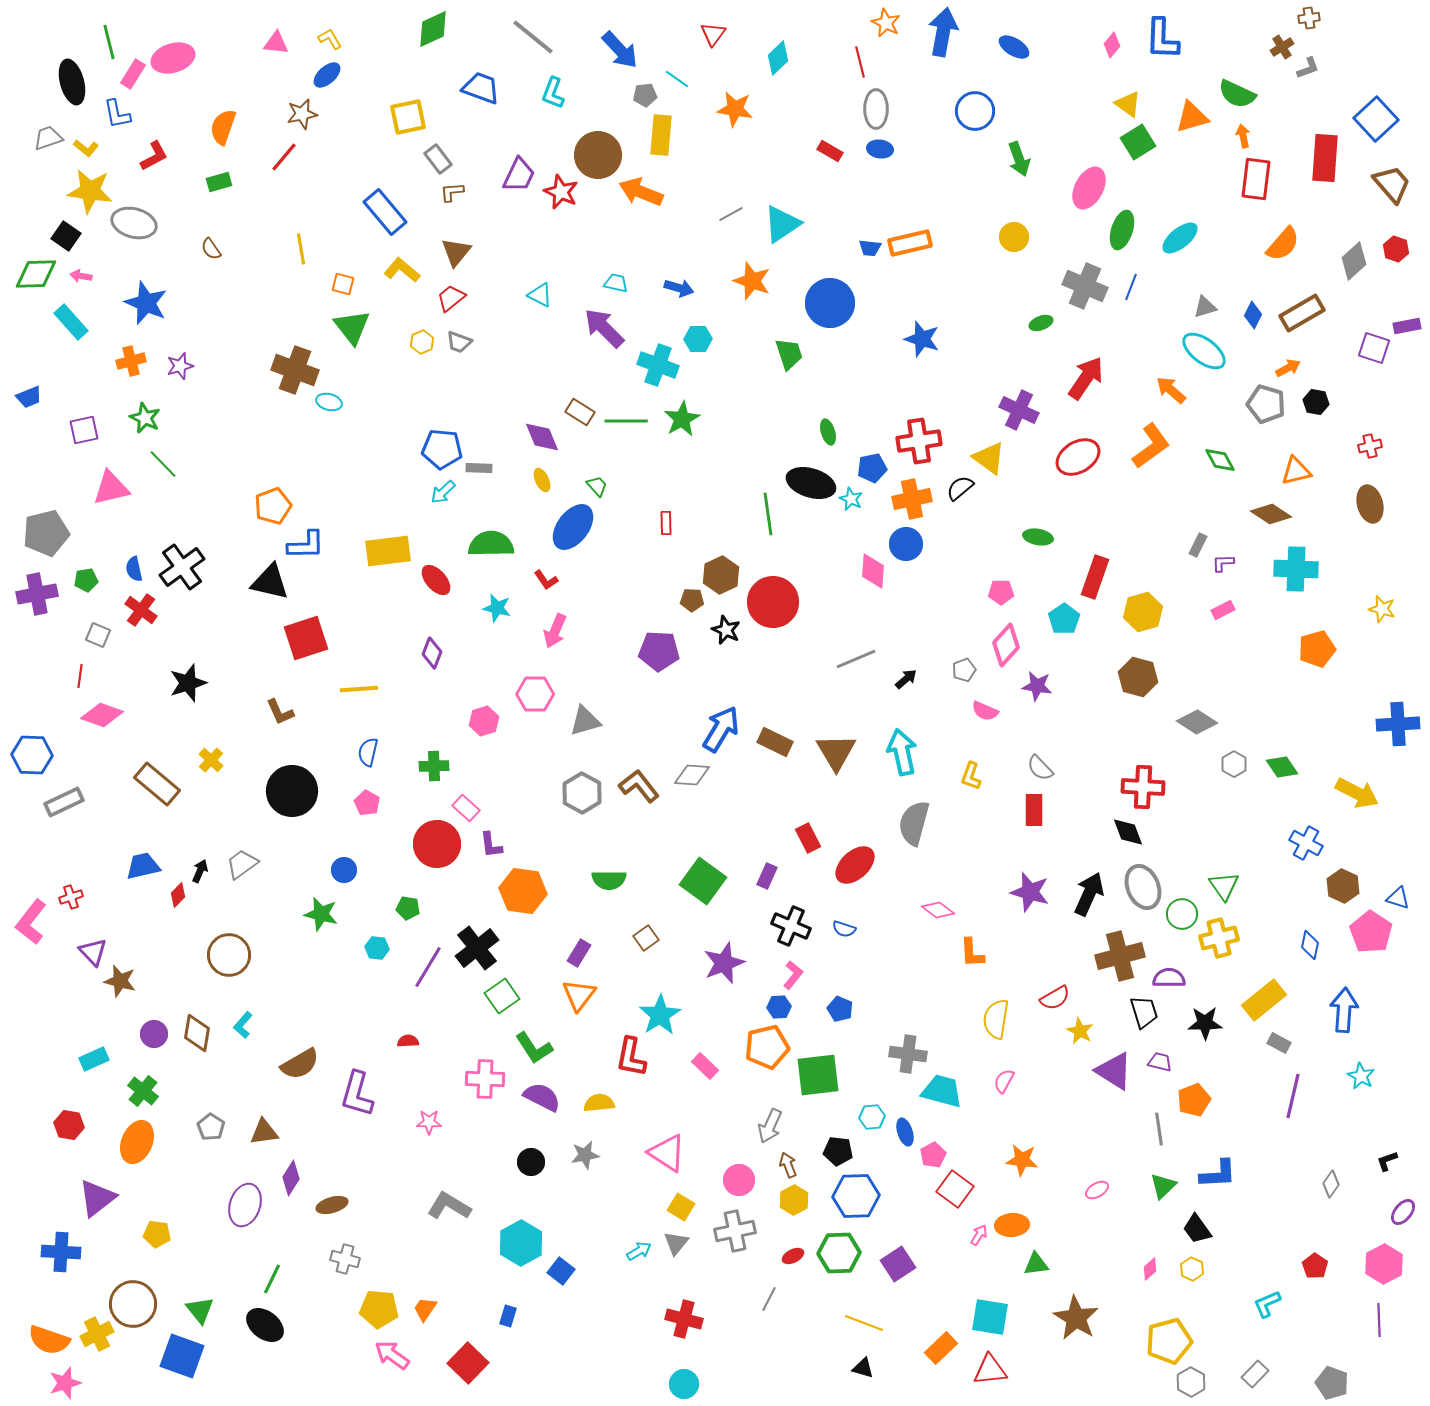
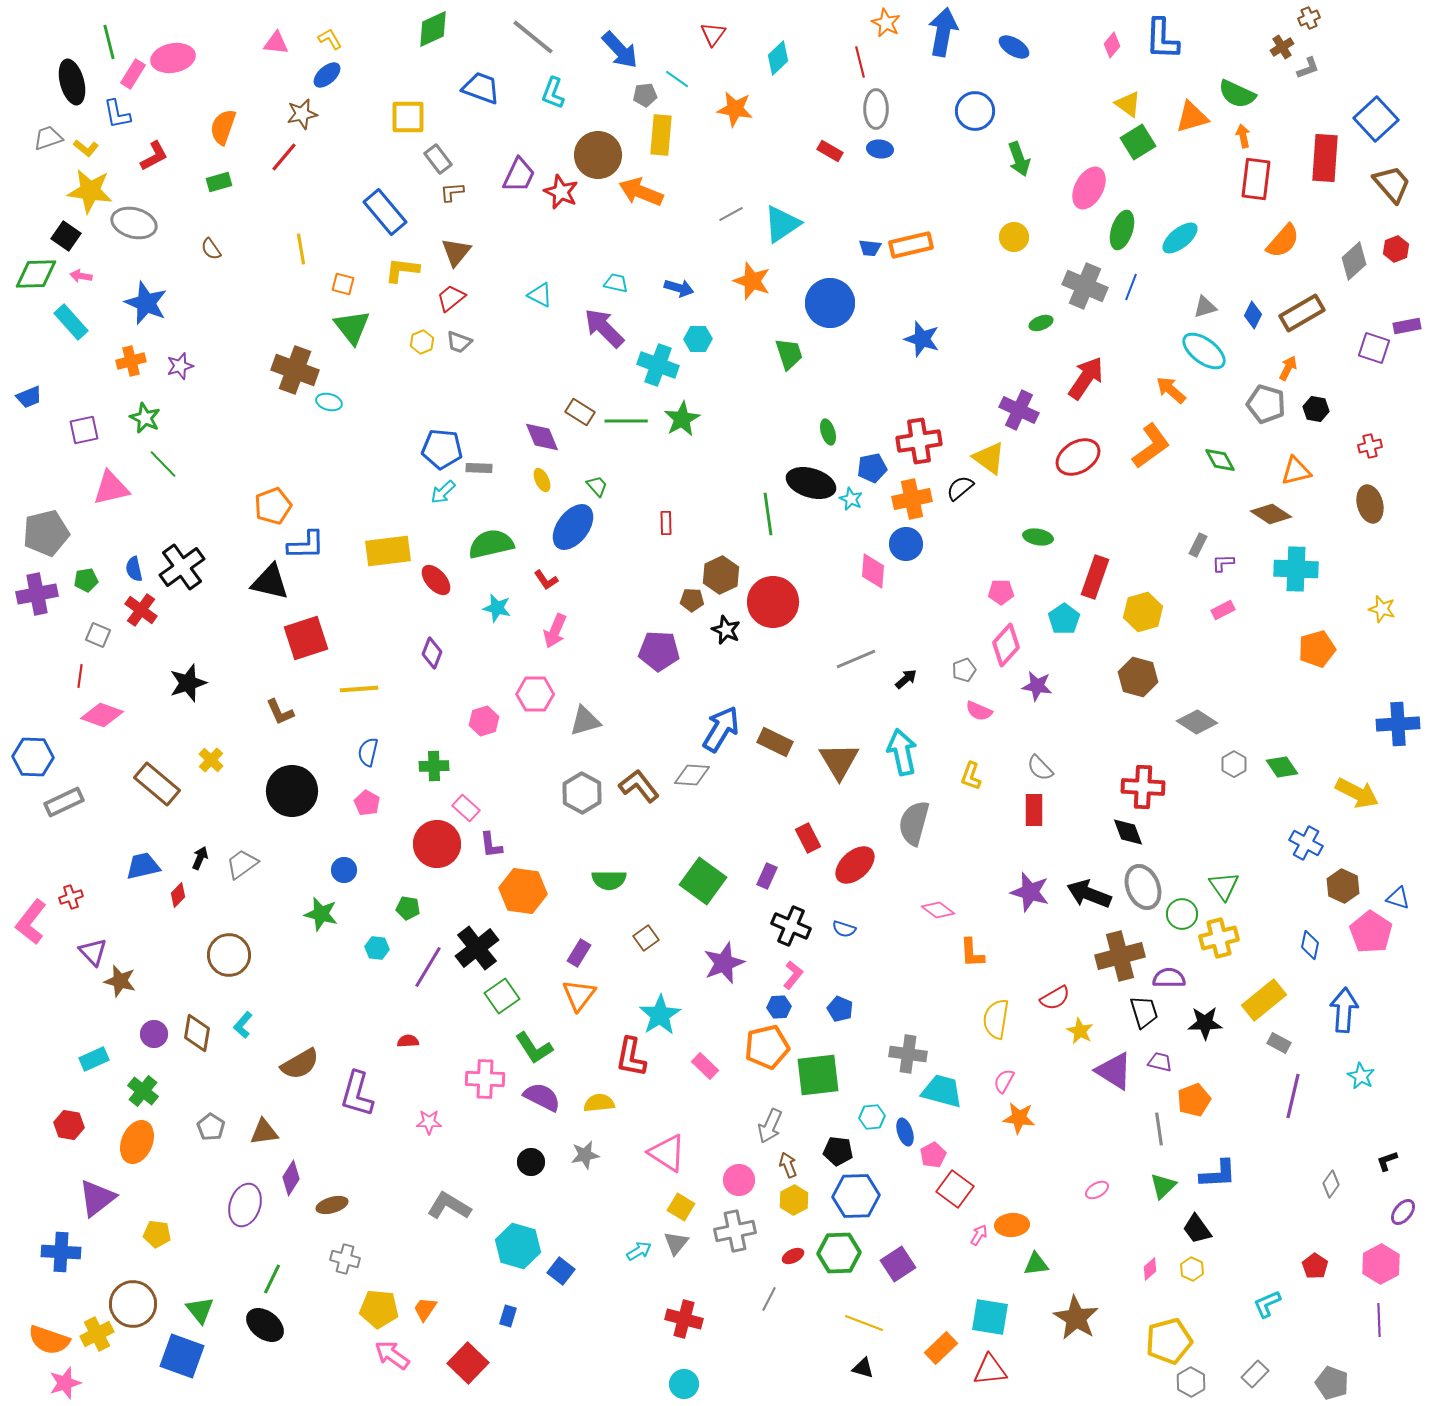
brown cross at (1309, 18): rotated 15 degrees counterclockwise
pink ellipse at (173, 58): rotated 6 degrees clockwise
yellow square at (408, 117): rotated 12 degrees clockwise
orange rectangle at (910, 243): moved 1 px right, 2 px down
orange semicircle at (1283, 244): moved 3 px up
red hexagon at (1396, 249): rotated 20 degrees clockwise
yellow L-shape at (402, 270): rotated 33 degrees counterclockwise
orange arrow at (1288, 368): rotated 35 degrees counterclockwise
black hexagon at (1316, 402): moved 7 px down
green semicircle at (491, 544): rotated 12 degrees counterclockwise
pink semicircle at (985, 711): moved 6 px left
brown triangle at (836, 752): moved 3 px right, 9 px down
blue hexagon at (32, 755): moved 1 px right, 2 px down
black arrow at (200, 871): moved 13 px up
black arrow at (1089, 894): rotated 93 degrees counterclockwise
orange star at (1022, 1160): moved 3 px left, 42 px up
cyan hexagon at (521, 1243): moved 3 px left, 3 px down; rotated 15 degrees counterclockwise
pink hexagon at (1384, 1264): moved 3 px left
